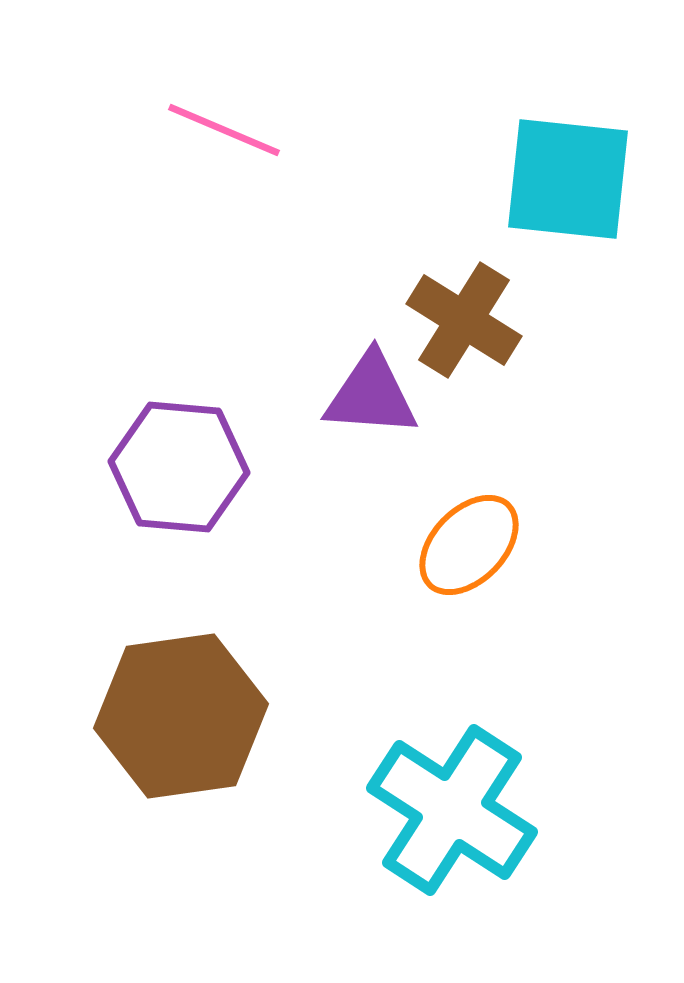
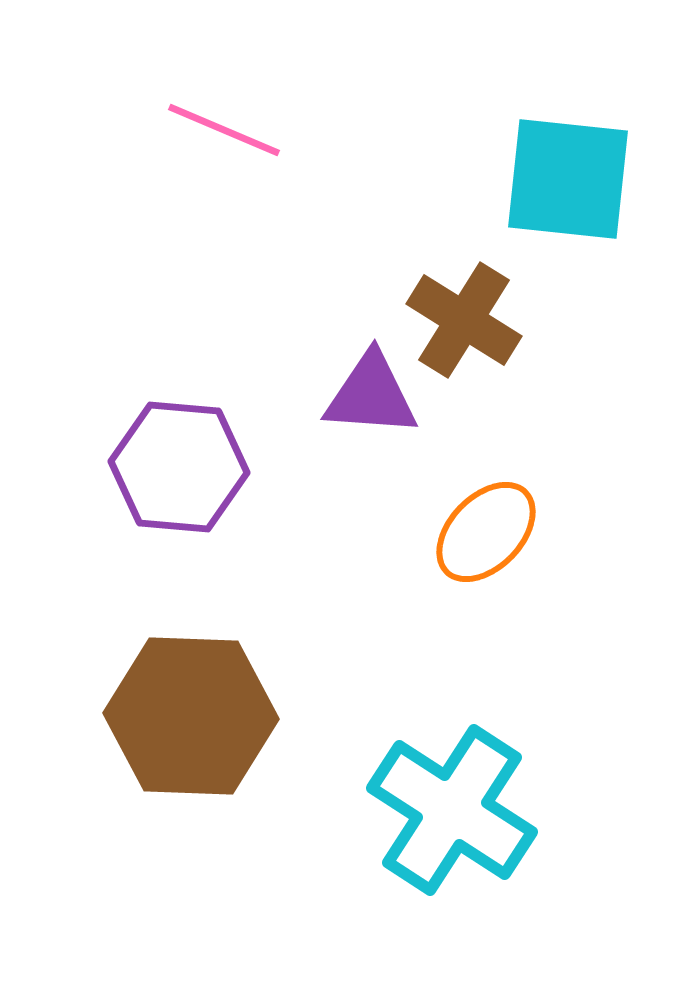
orange ellipse: moved 17 px right, 13 px up
brown hexagon: moved 10 px right; rotated 10 degrees clockwise
